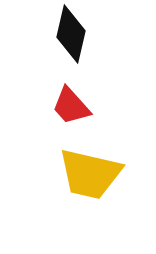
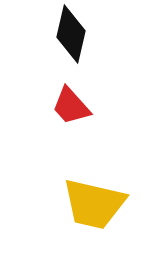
yellow trapezoid: moved 4 px right, 30 px down
